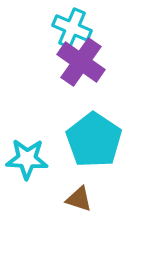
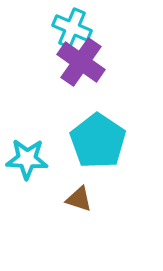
cyan pentagon: moved 4 px right, 1 px down
